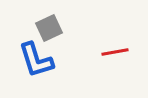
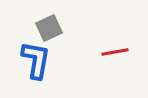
blue L-shape: rotated 153 degrees counterclockwise
